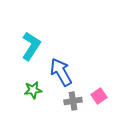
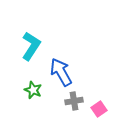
green star: rotated 30 degrees clockwise
pink square: moved 13 px down
gray cross: moved 1 px right
